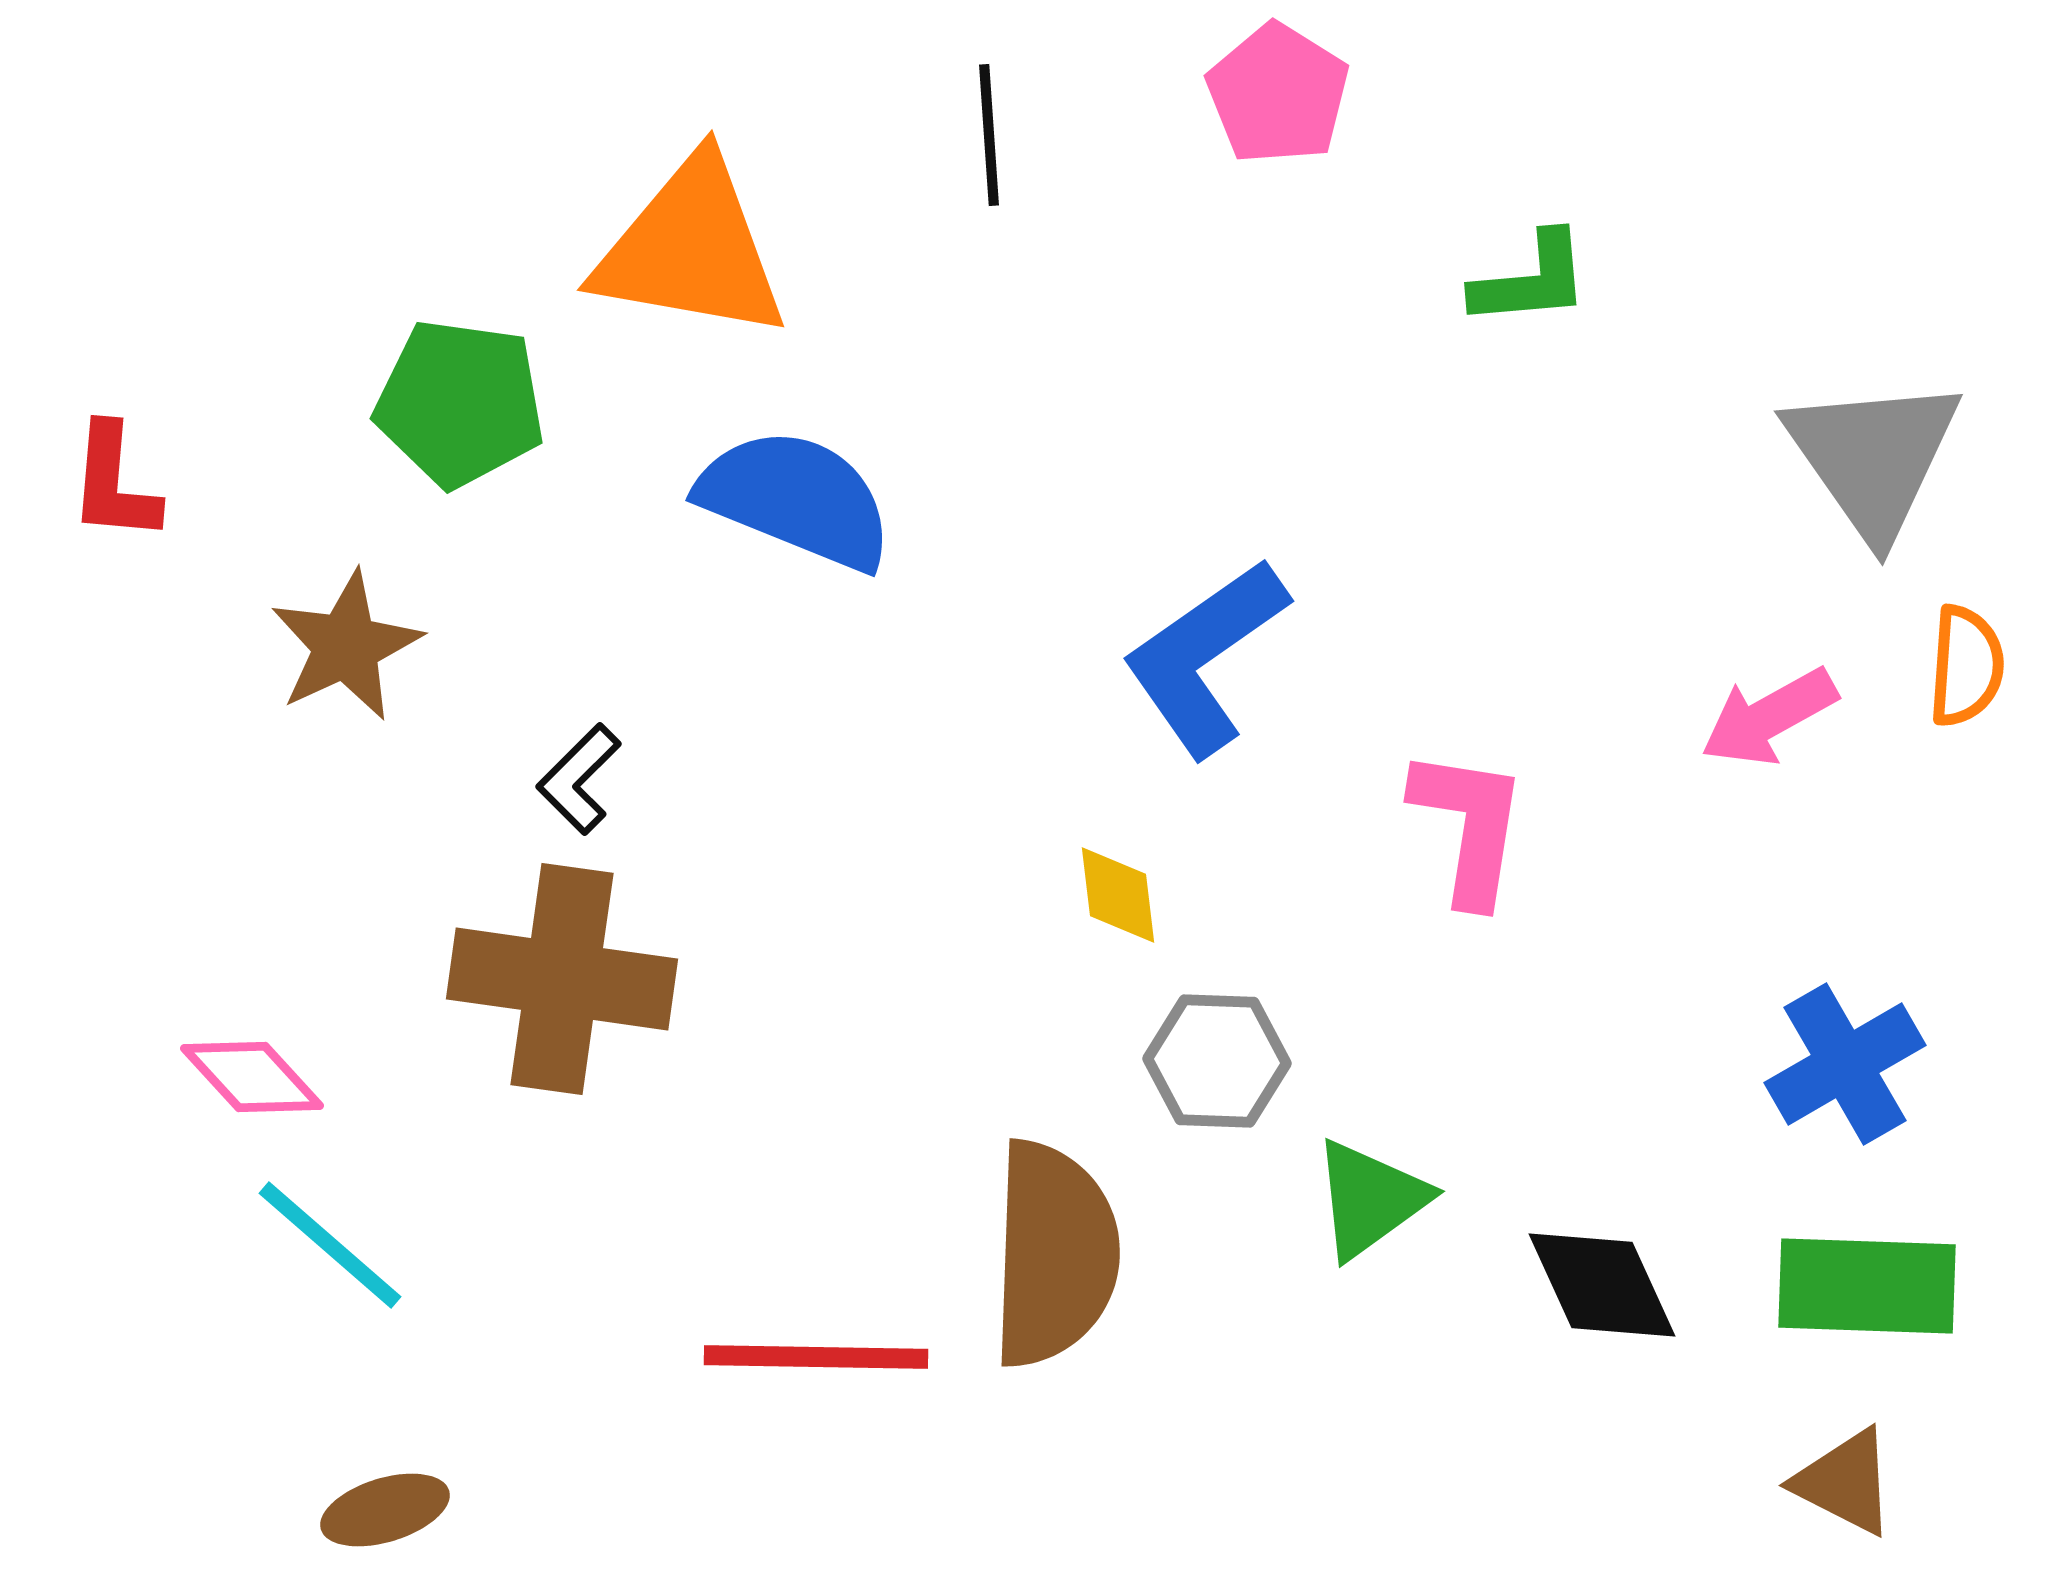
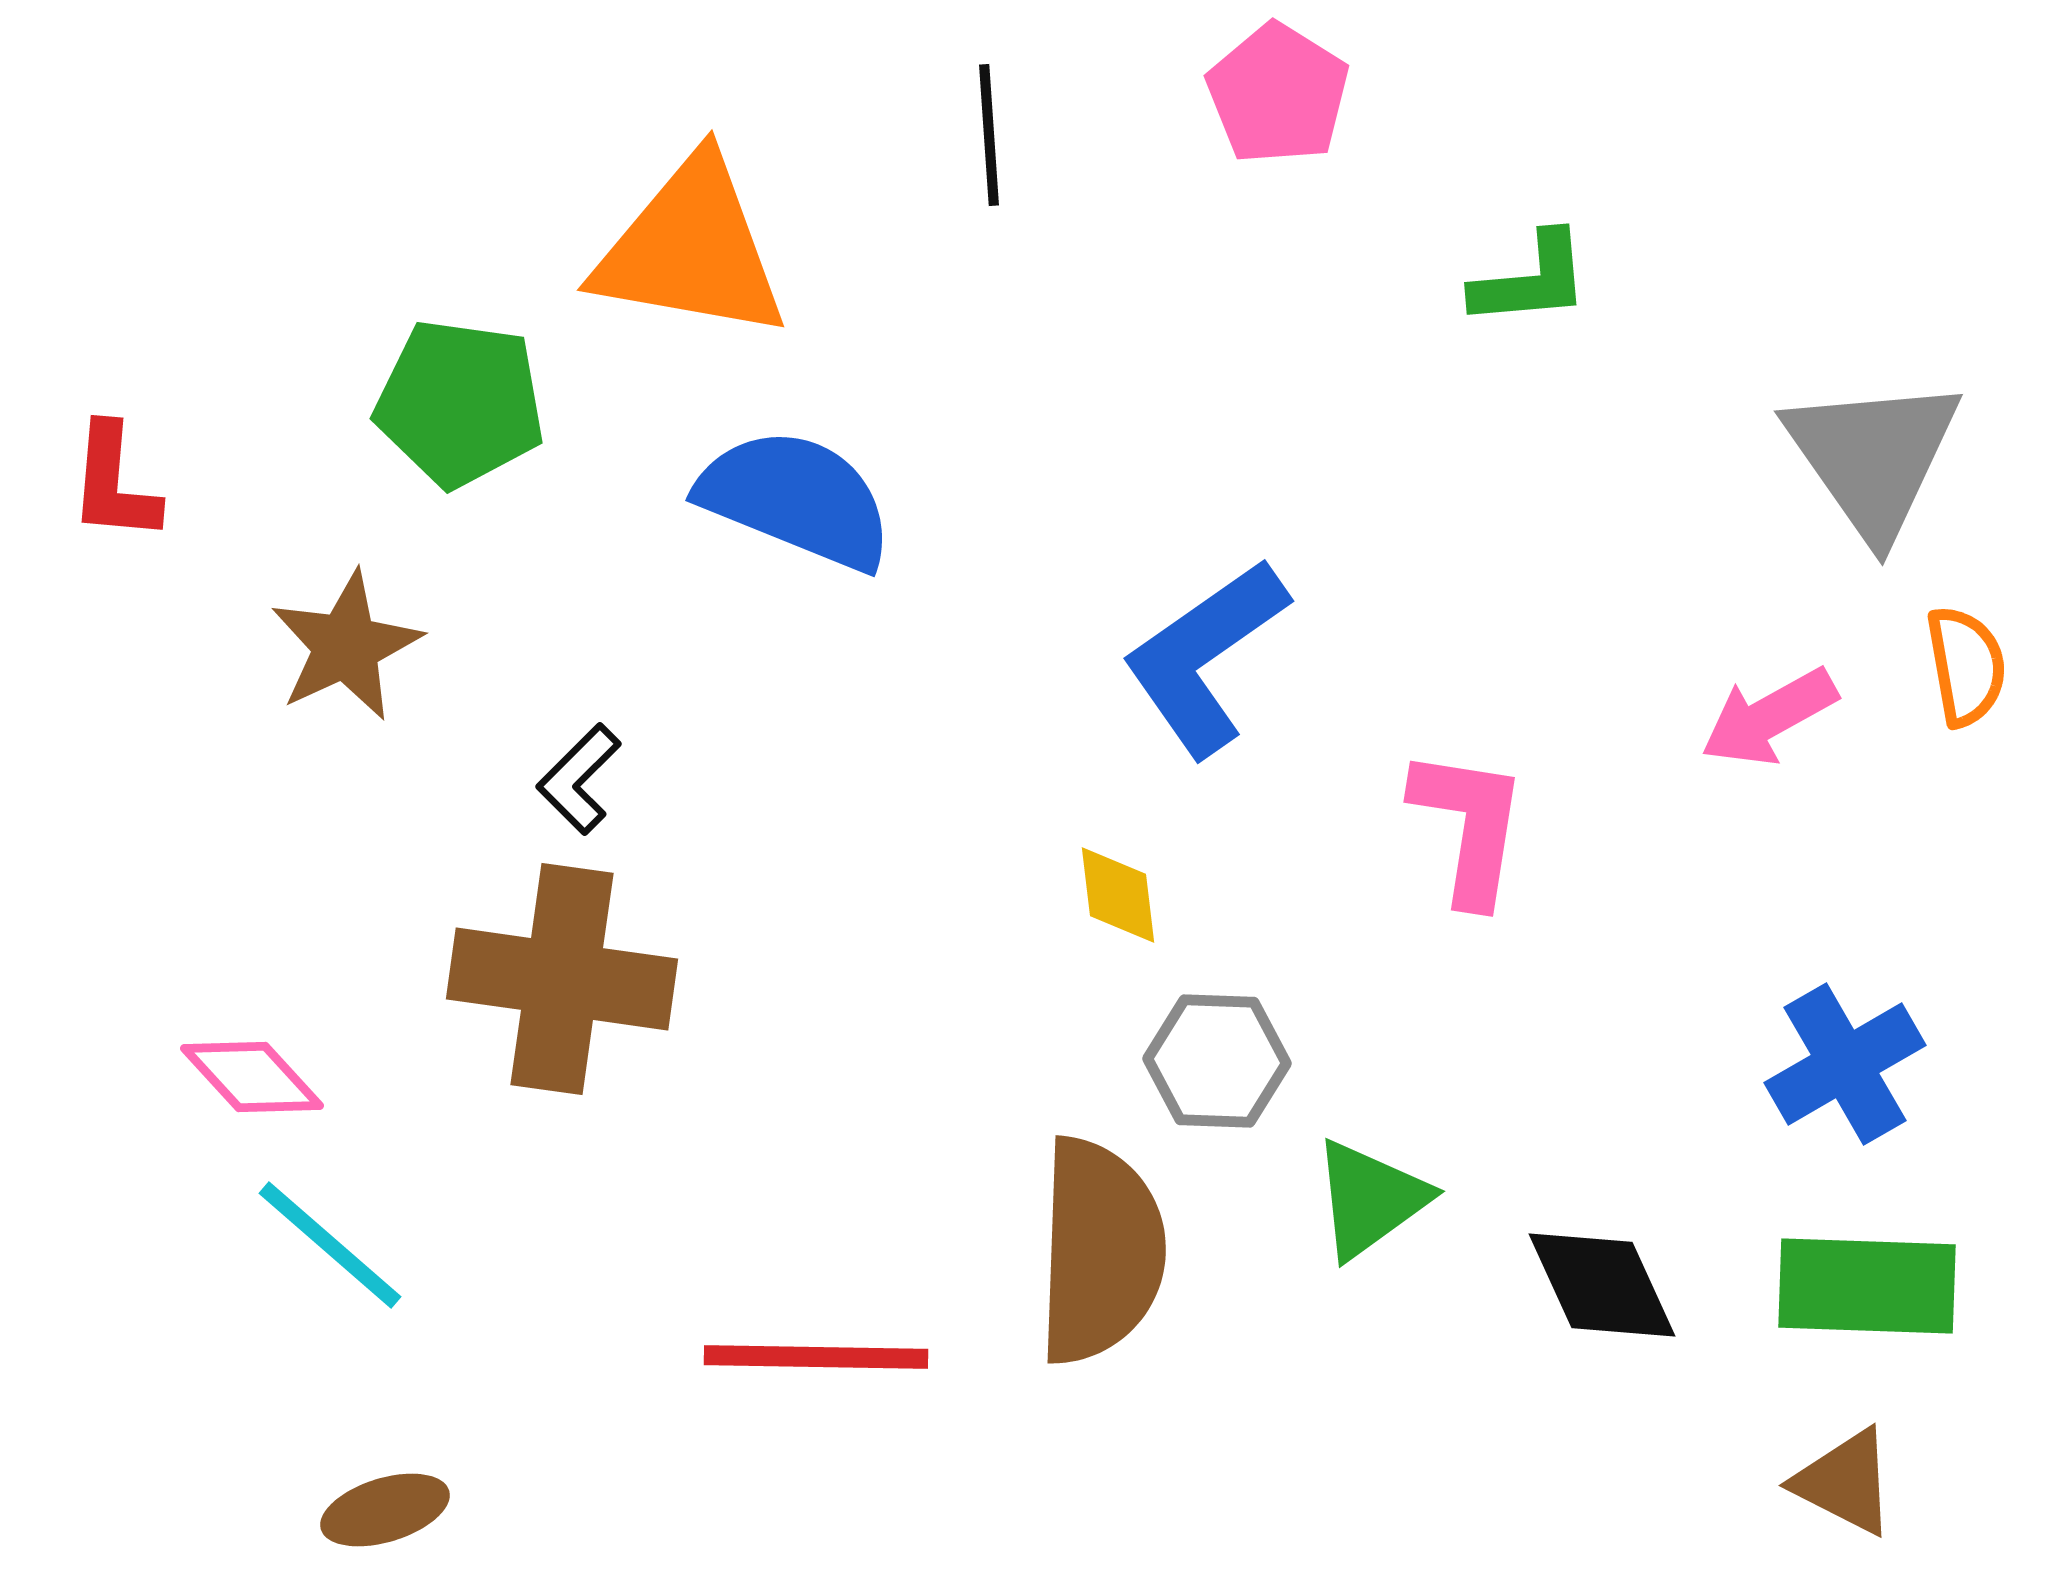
orange semicircle: rotated 14 degrees counterclockwise
brown semicircle: moved 46 px right, 3 px up
